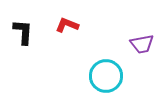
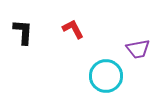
red L-shape: moved 6 px right, 4 px down; rotated 40 degrees clockwise
purple trapezoid: moved 4 px left, 5 px down
